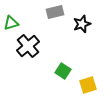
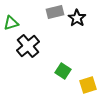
black star: moved 5 px left, 6 px up; rotated 18 degrees counterclockwise
